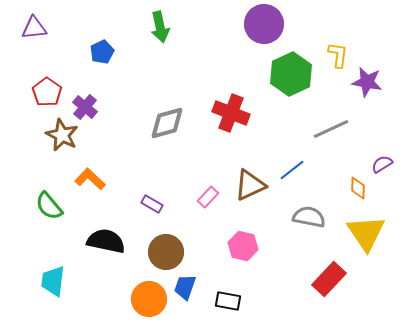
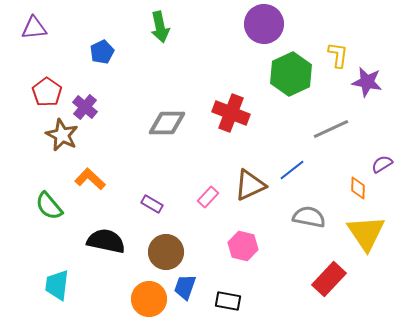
gray diamond: rotated 15 degrees clockwise
cyan trapezoid: moved 4 px right, 4 px down
